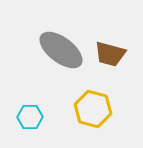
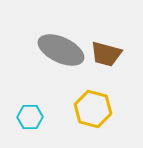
gray ellipse: rotated 12 degrees counterclockwise
brown trapezoid: moved 4 px left
